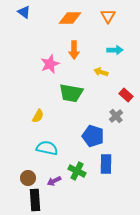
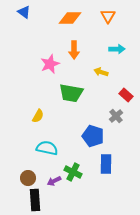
cyan arrow: moved 2 px right, 1 px up
green cross: moved 4 px left, 1 px down
